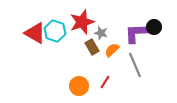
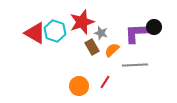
gray line: rotated 70 degrees counterclockwise
